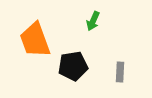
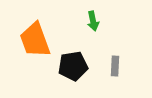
green arrow: rotated 36 degrees counterclockwise
gray rectangle: moved 5 px left, 6 px up
